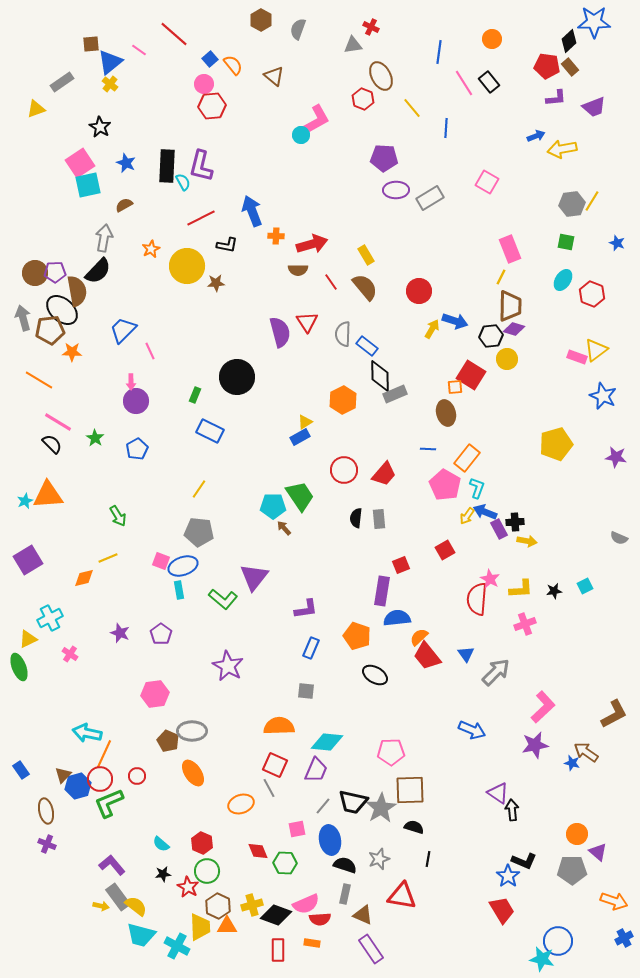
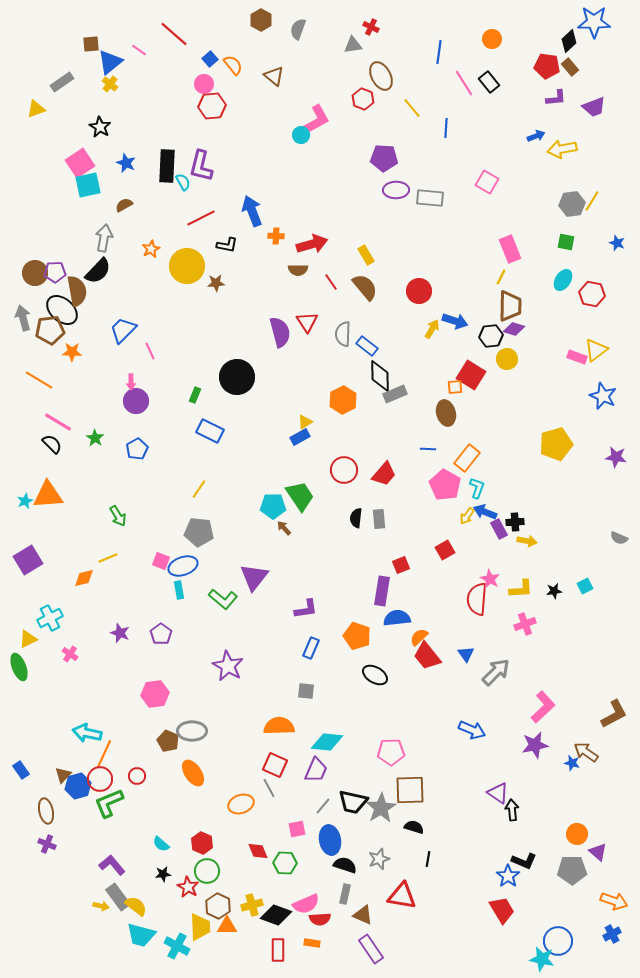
gray rectangle at (430, 198): rotated 36 degrees clockwise
red hexagon at (592, 294): rotated 10 degrees counterclockwise
blue cross at (624, 938): moved 12 px left, 4 px up
